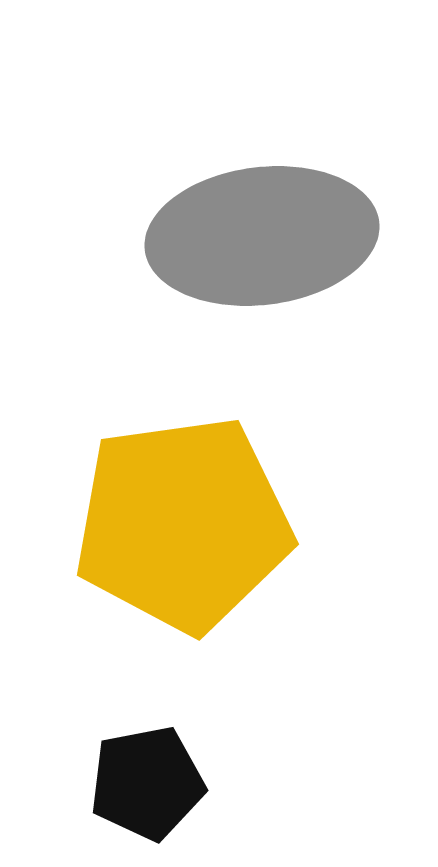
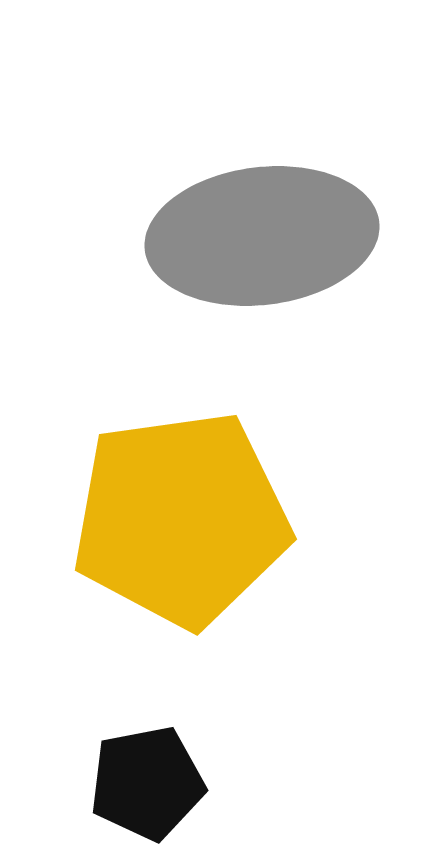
yellow pentagon: moved 2 px left, 5 px up
